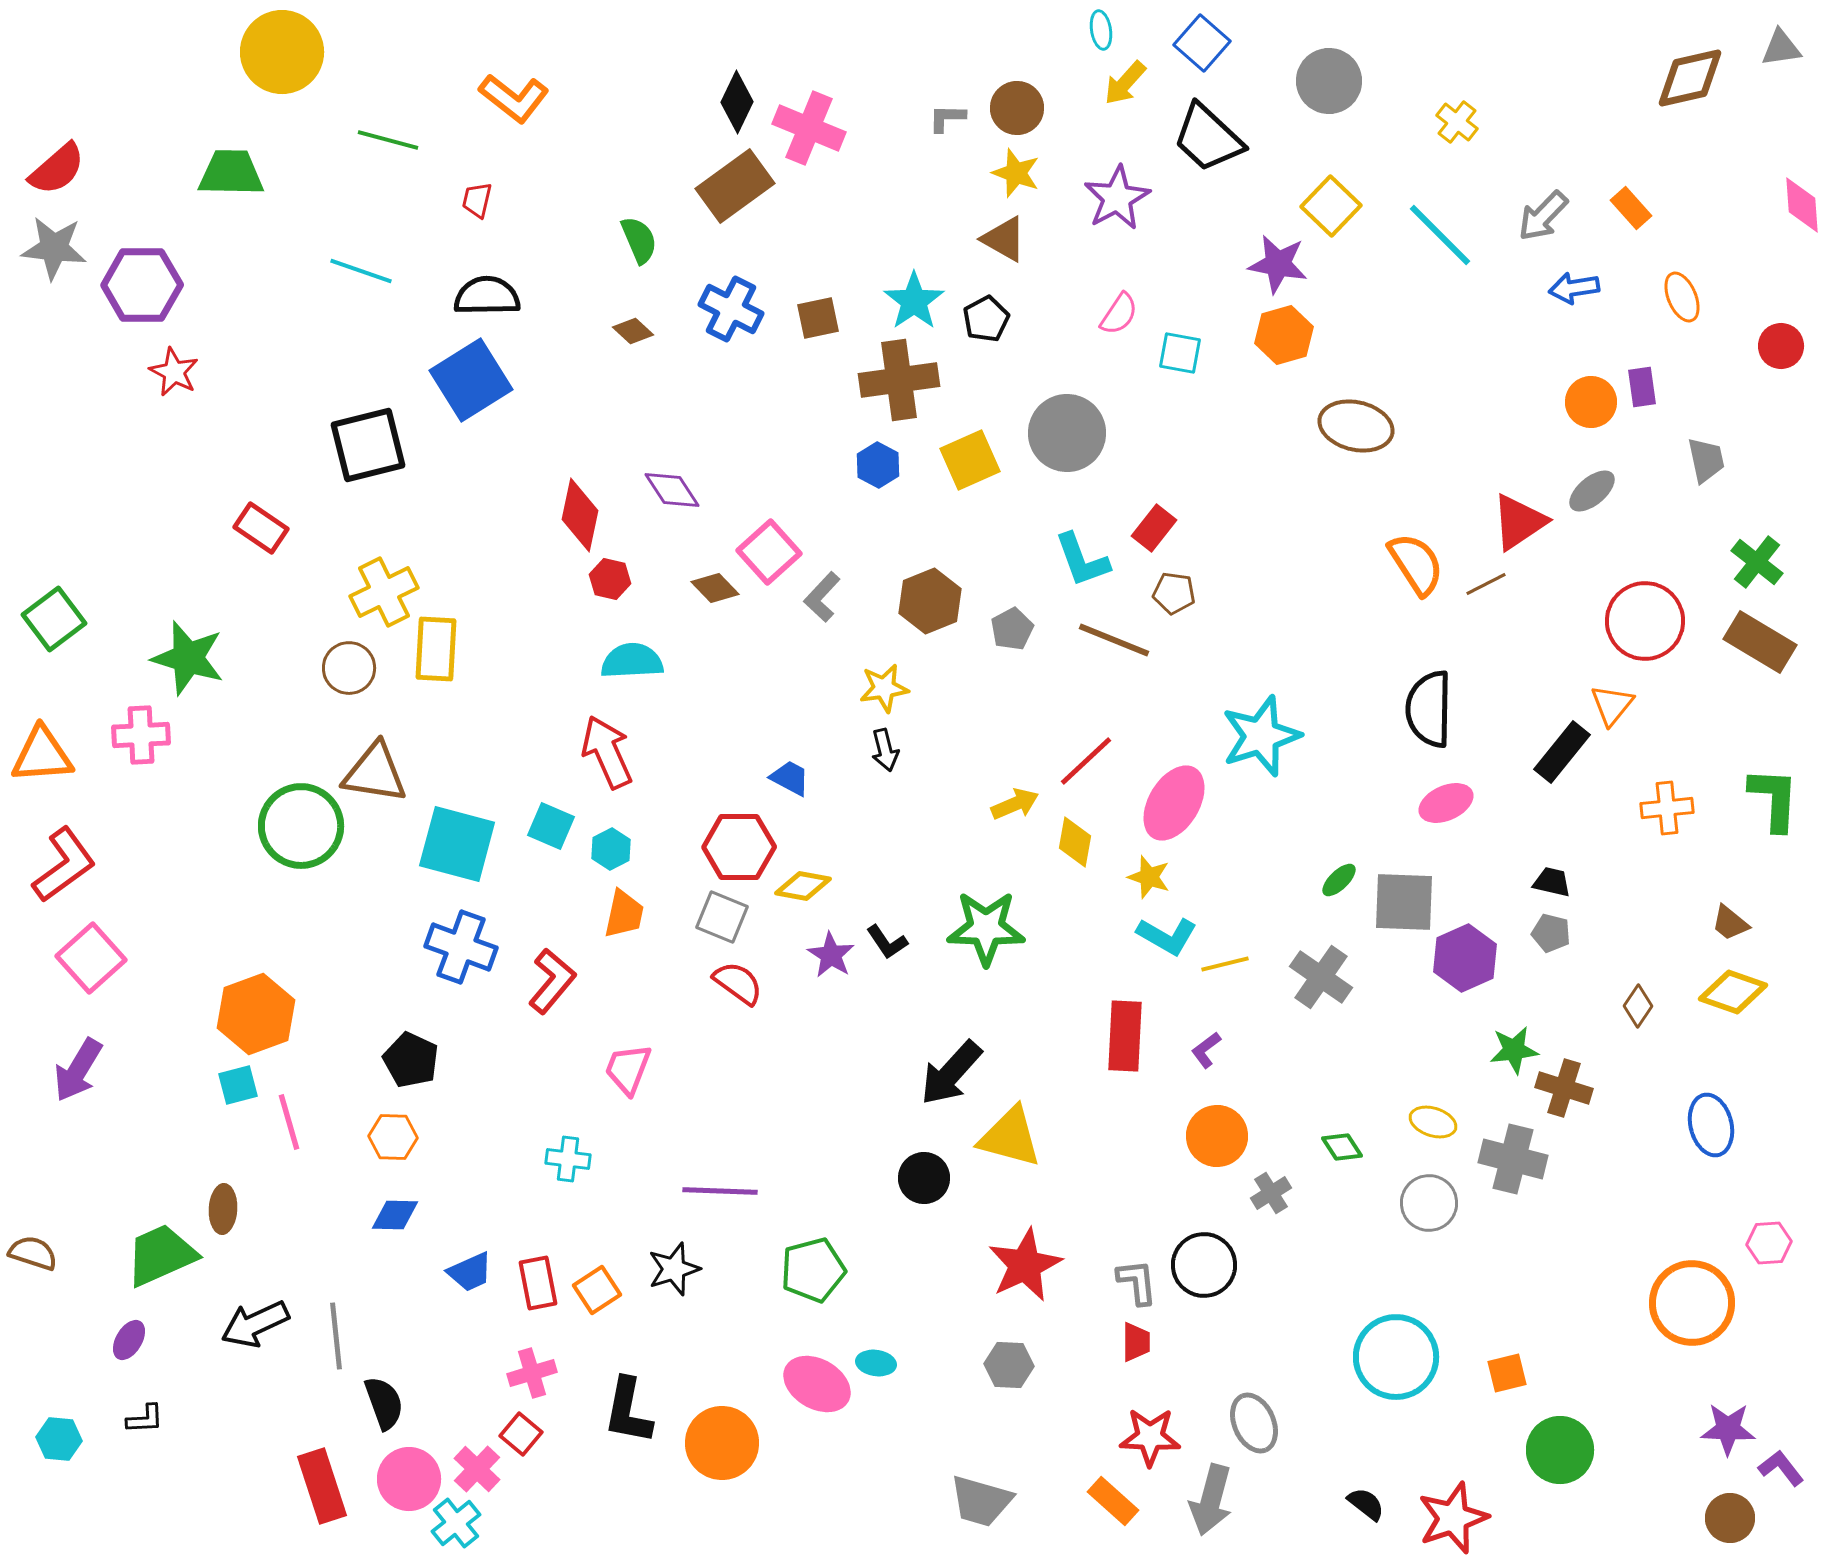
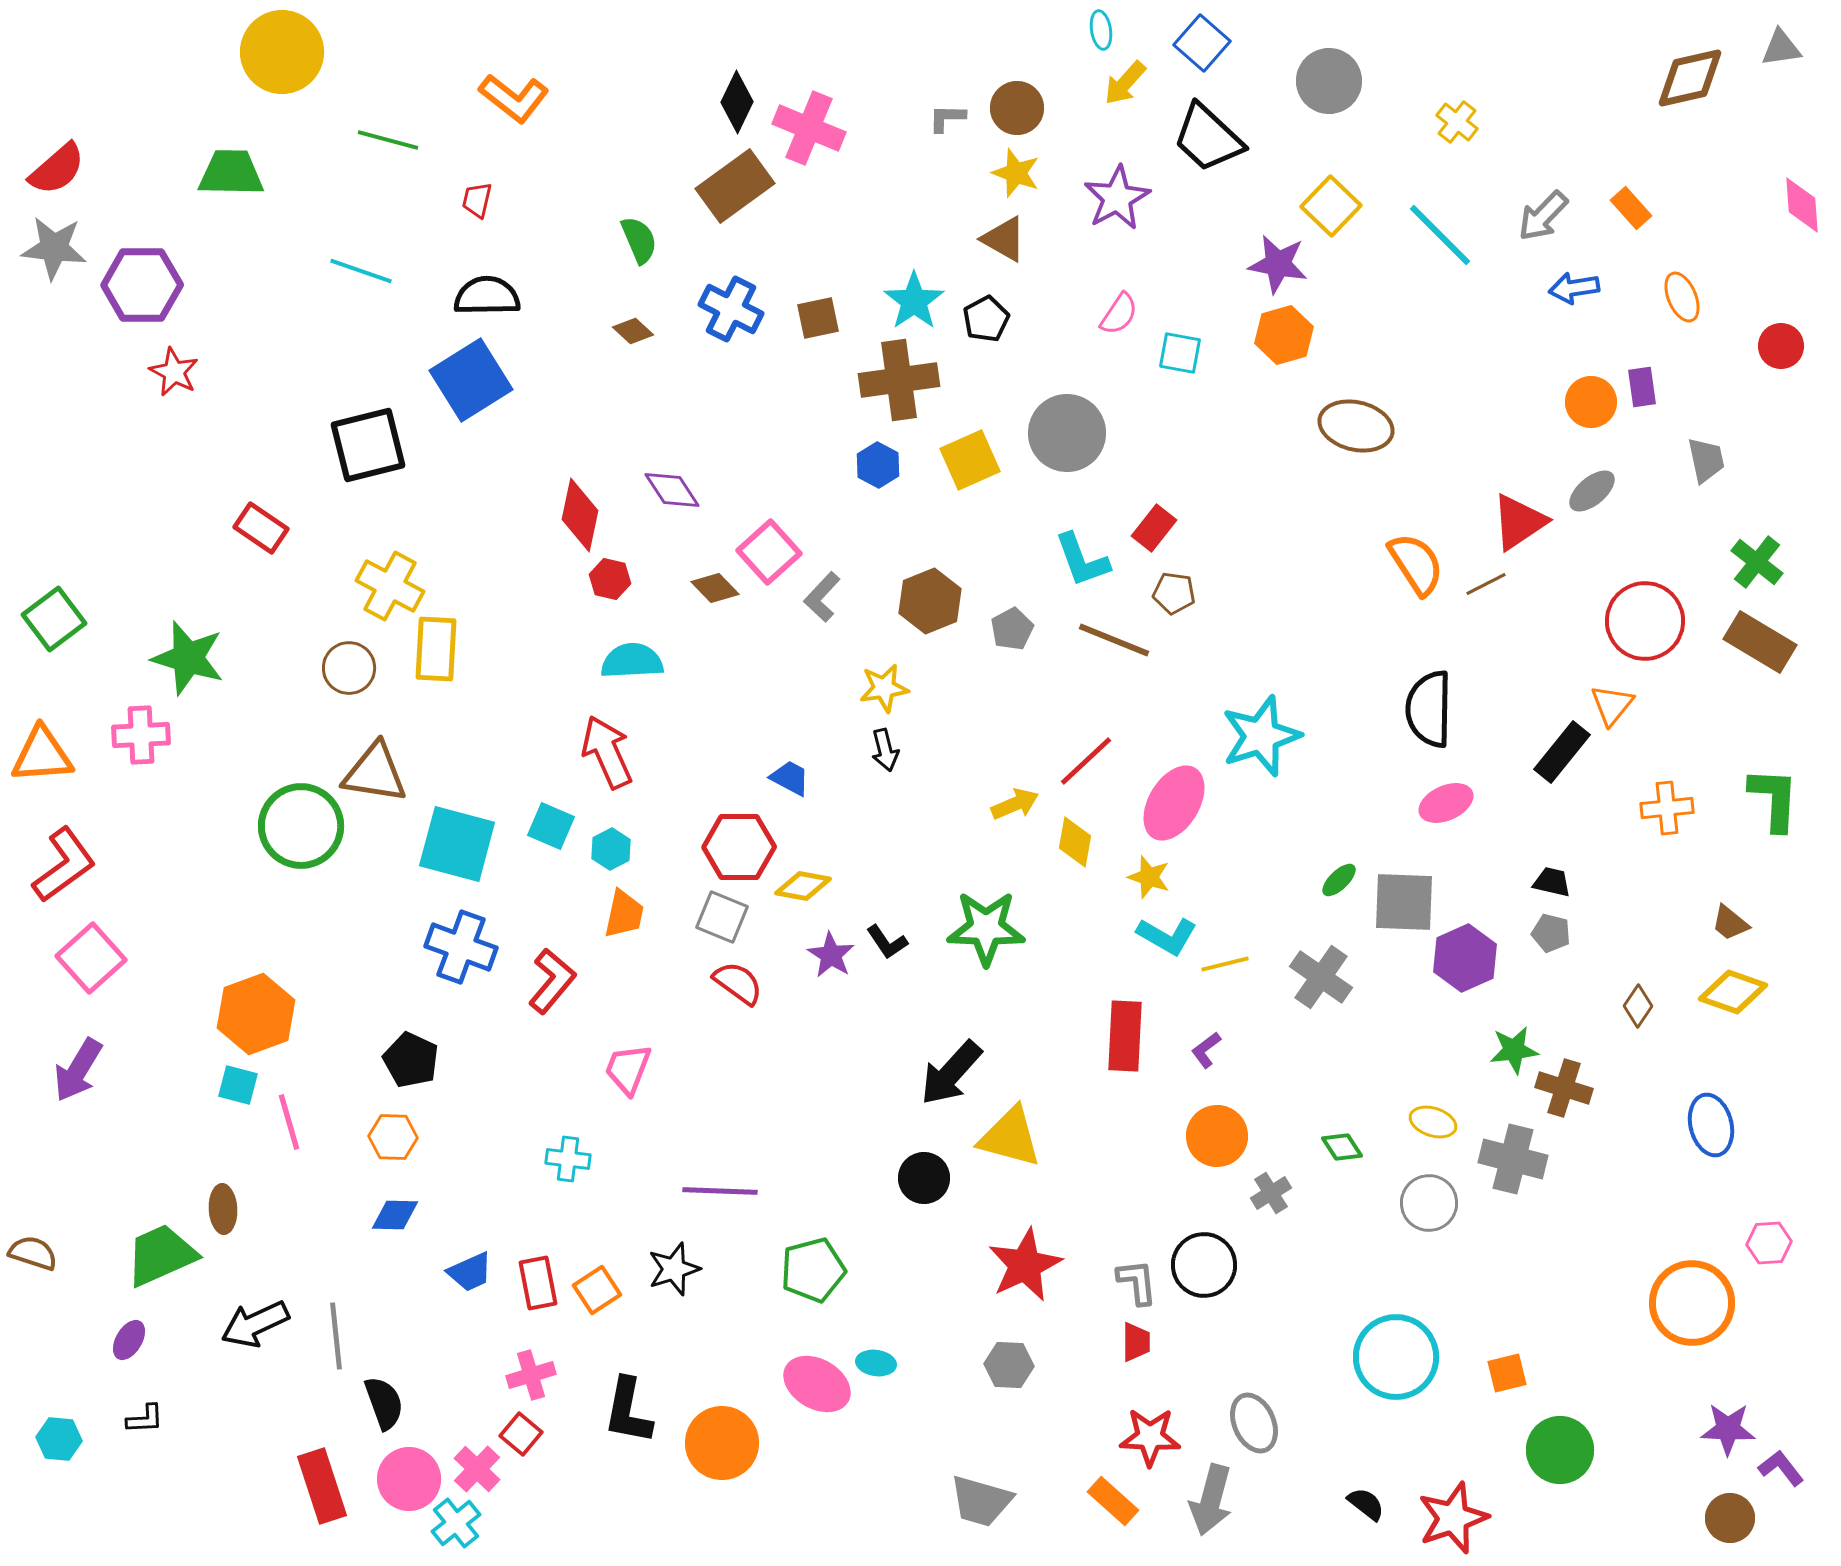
yellow cross at (384, 592): moved 6 px right, 6 px up; rotated 36 degrees counterclockwise
cyan square at (238, 1085): rotated 30 degrees clockwise
brown ellipse at (223, 1209): rotated 6 degrees counterclockwise
pink cross at (532, 1373): moved 1 px left, 2 px down
